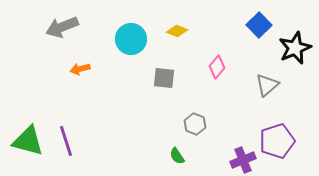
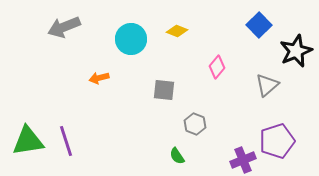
gray arrow: moved 2 px right
black star: moved 1 px right, 3 px down
orange arrow: moved 19 px right, 9 px down
gray square: moved 12 px down
green triangle: rotated 24 degrees counterclockwise
